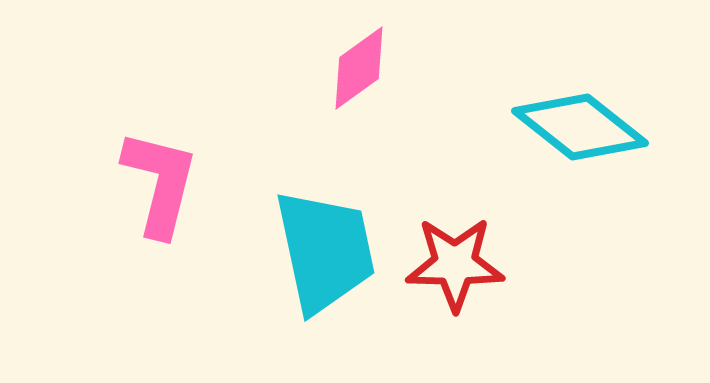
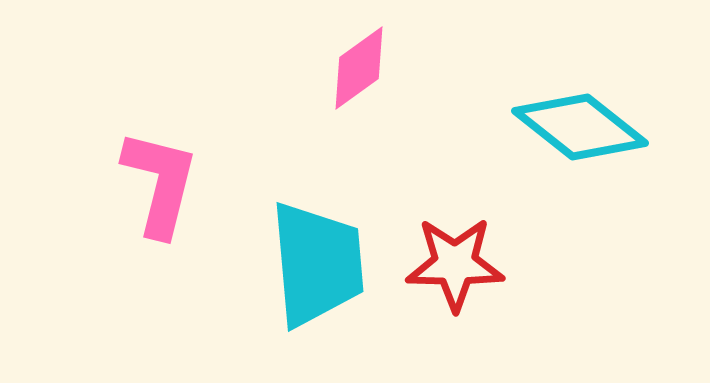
cyan trapezoid: moved 8 px left, 13 px down; rotated 7 degrees clockwise
